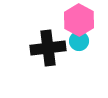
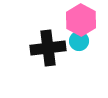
pink hexagon: moved 2 px right
